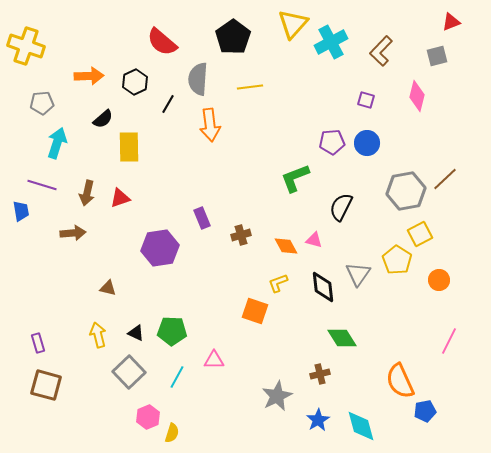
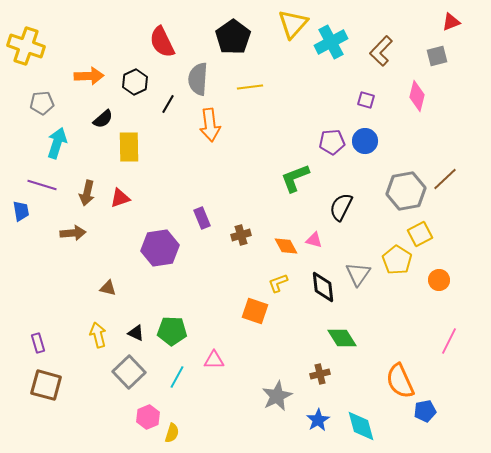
red semicircle at (162, 42): rotated 24 degrees clockwise
blue circle at (367, 143): moved 2 px left, 2 px up
